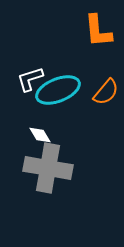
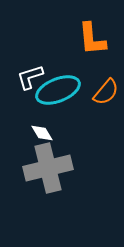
orange L-shape: moved 6 px left, 8 px down
white L-shape: moved 2 px up
white diamond: moved 2 px right, 2 px up
gray cross: rotated 24 degrees counterclockwise
